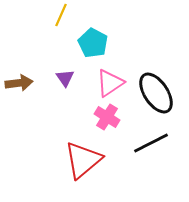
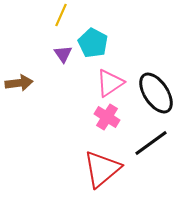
purple triangle: moved 2 px left, 24 px up
black line: rotated 9 degrees counterclockwise
red triangle: moved 19 px right, 9 px down
